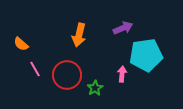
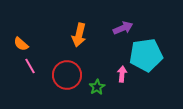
pink line: moved 5 px left, 3 px up
green star: moved 2 px right, 1 px up
